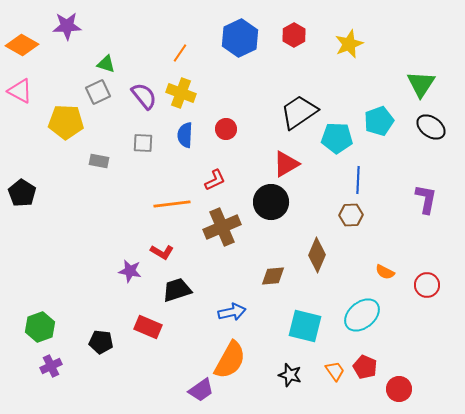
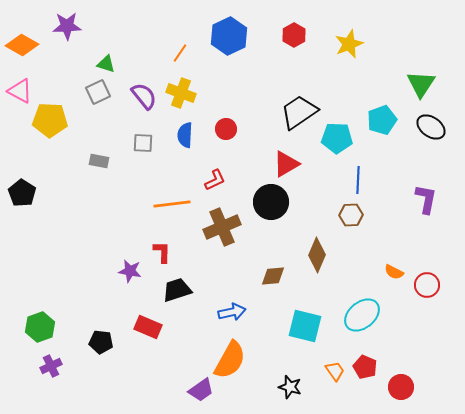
blue hexagon at (240, 38): moved 11 px left, 2 px up
cyan pentagon at (379, 121): moved 3 px right, 1 px up
yellow pentagon at (66, 122): moved 16 px left, 2 px up
red L-shape at (162, 252): rotated 120 degrees counterclockwise
orange semicircle at (385, 272): moved 9 px right
black star at (290, 375): moved 12 px down
red circle at (399, 389): moved 2 px right, 2 px up
